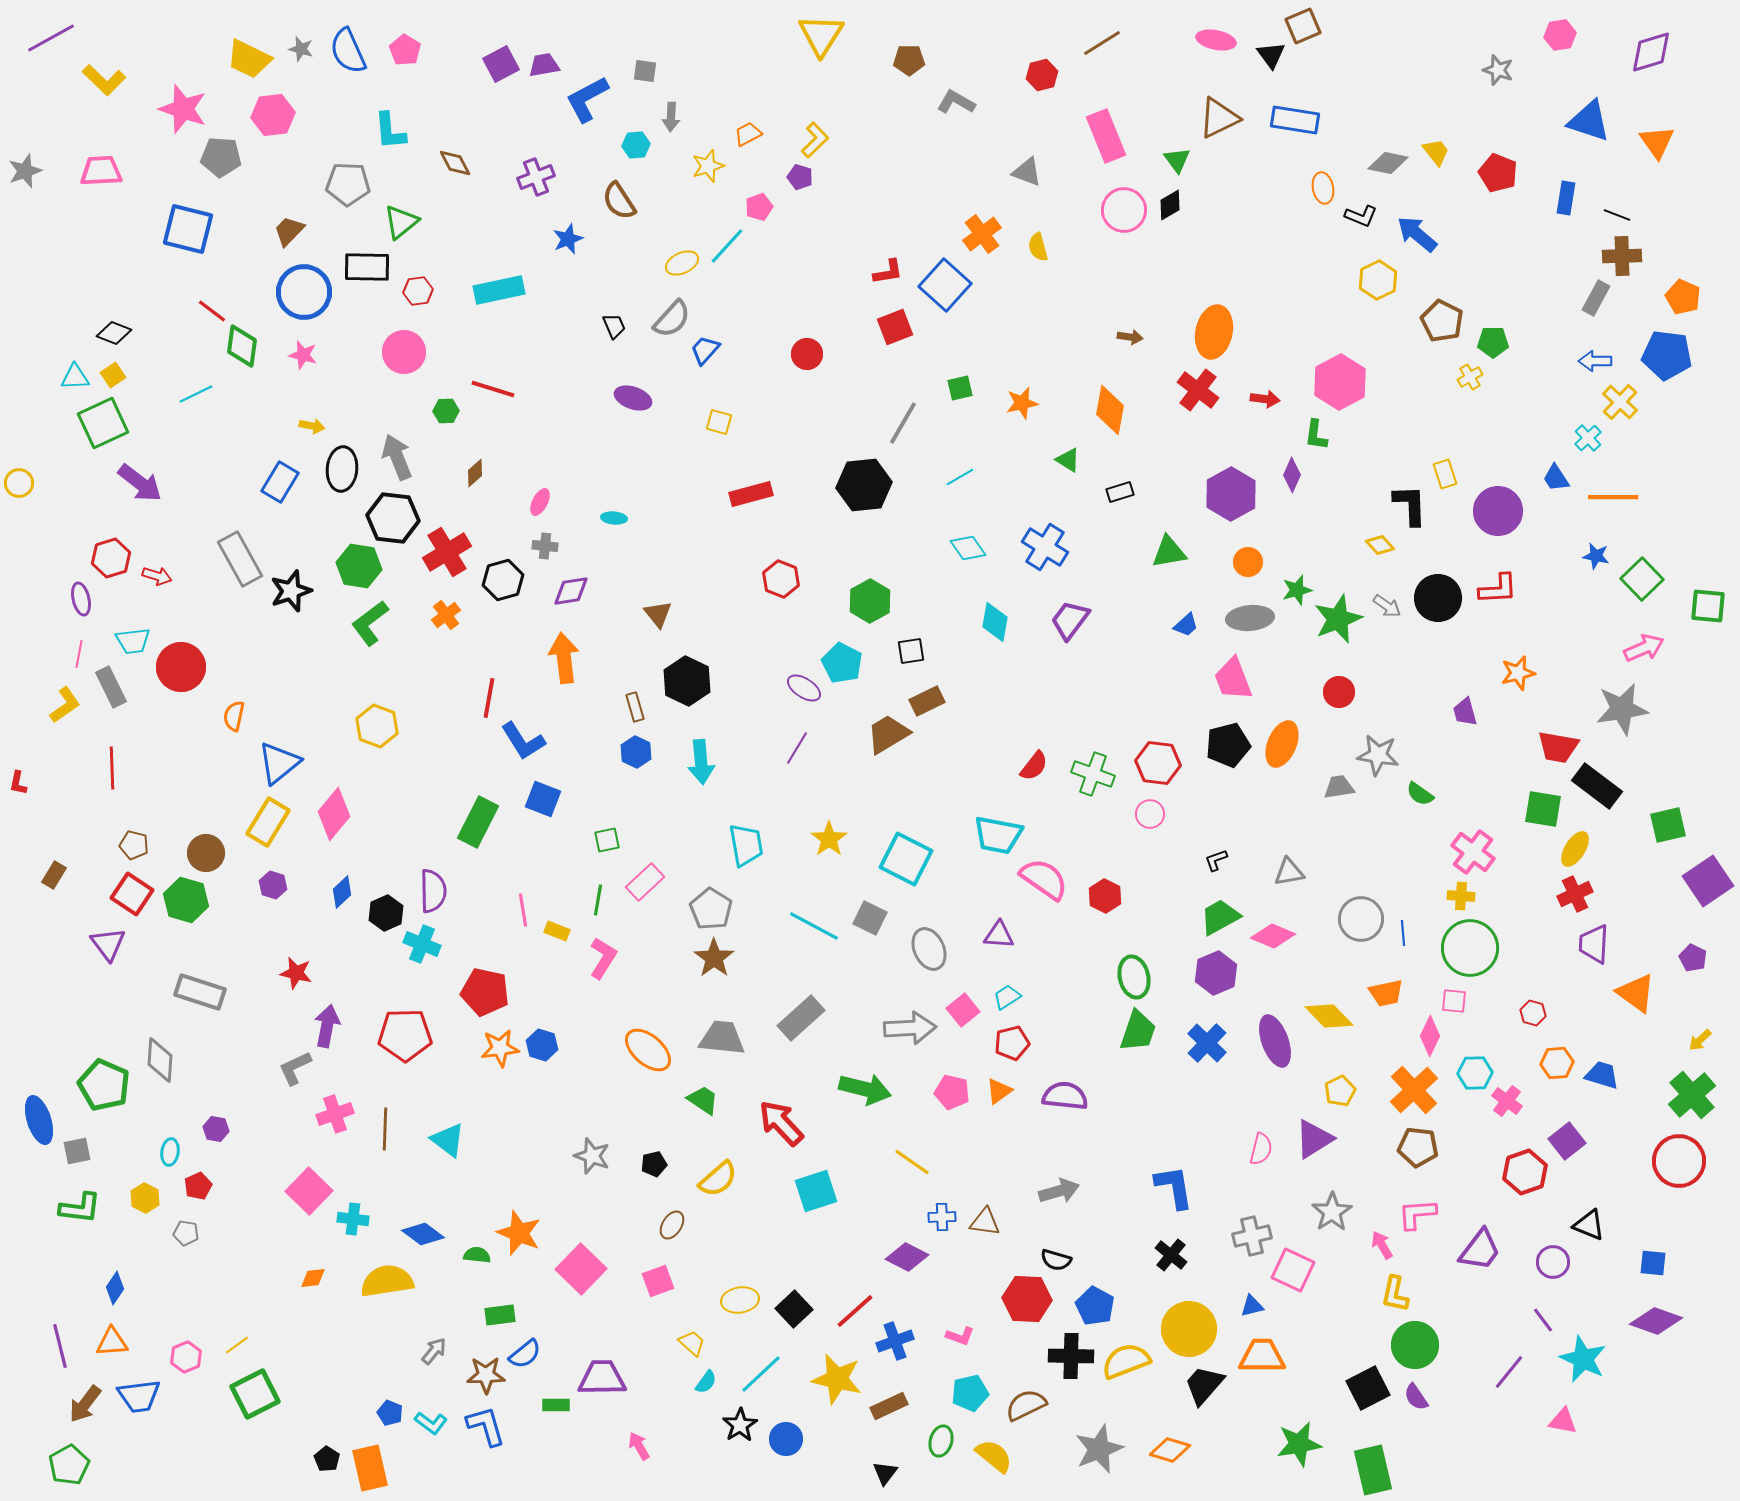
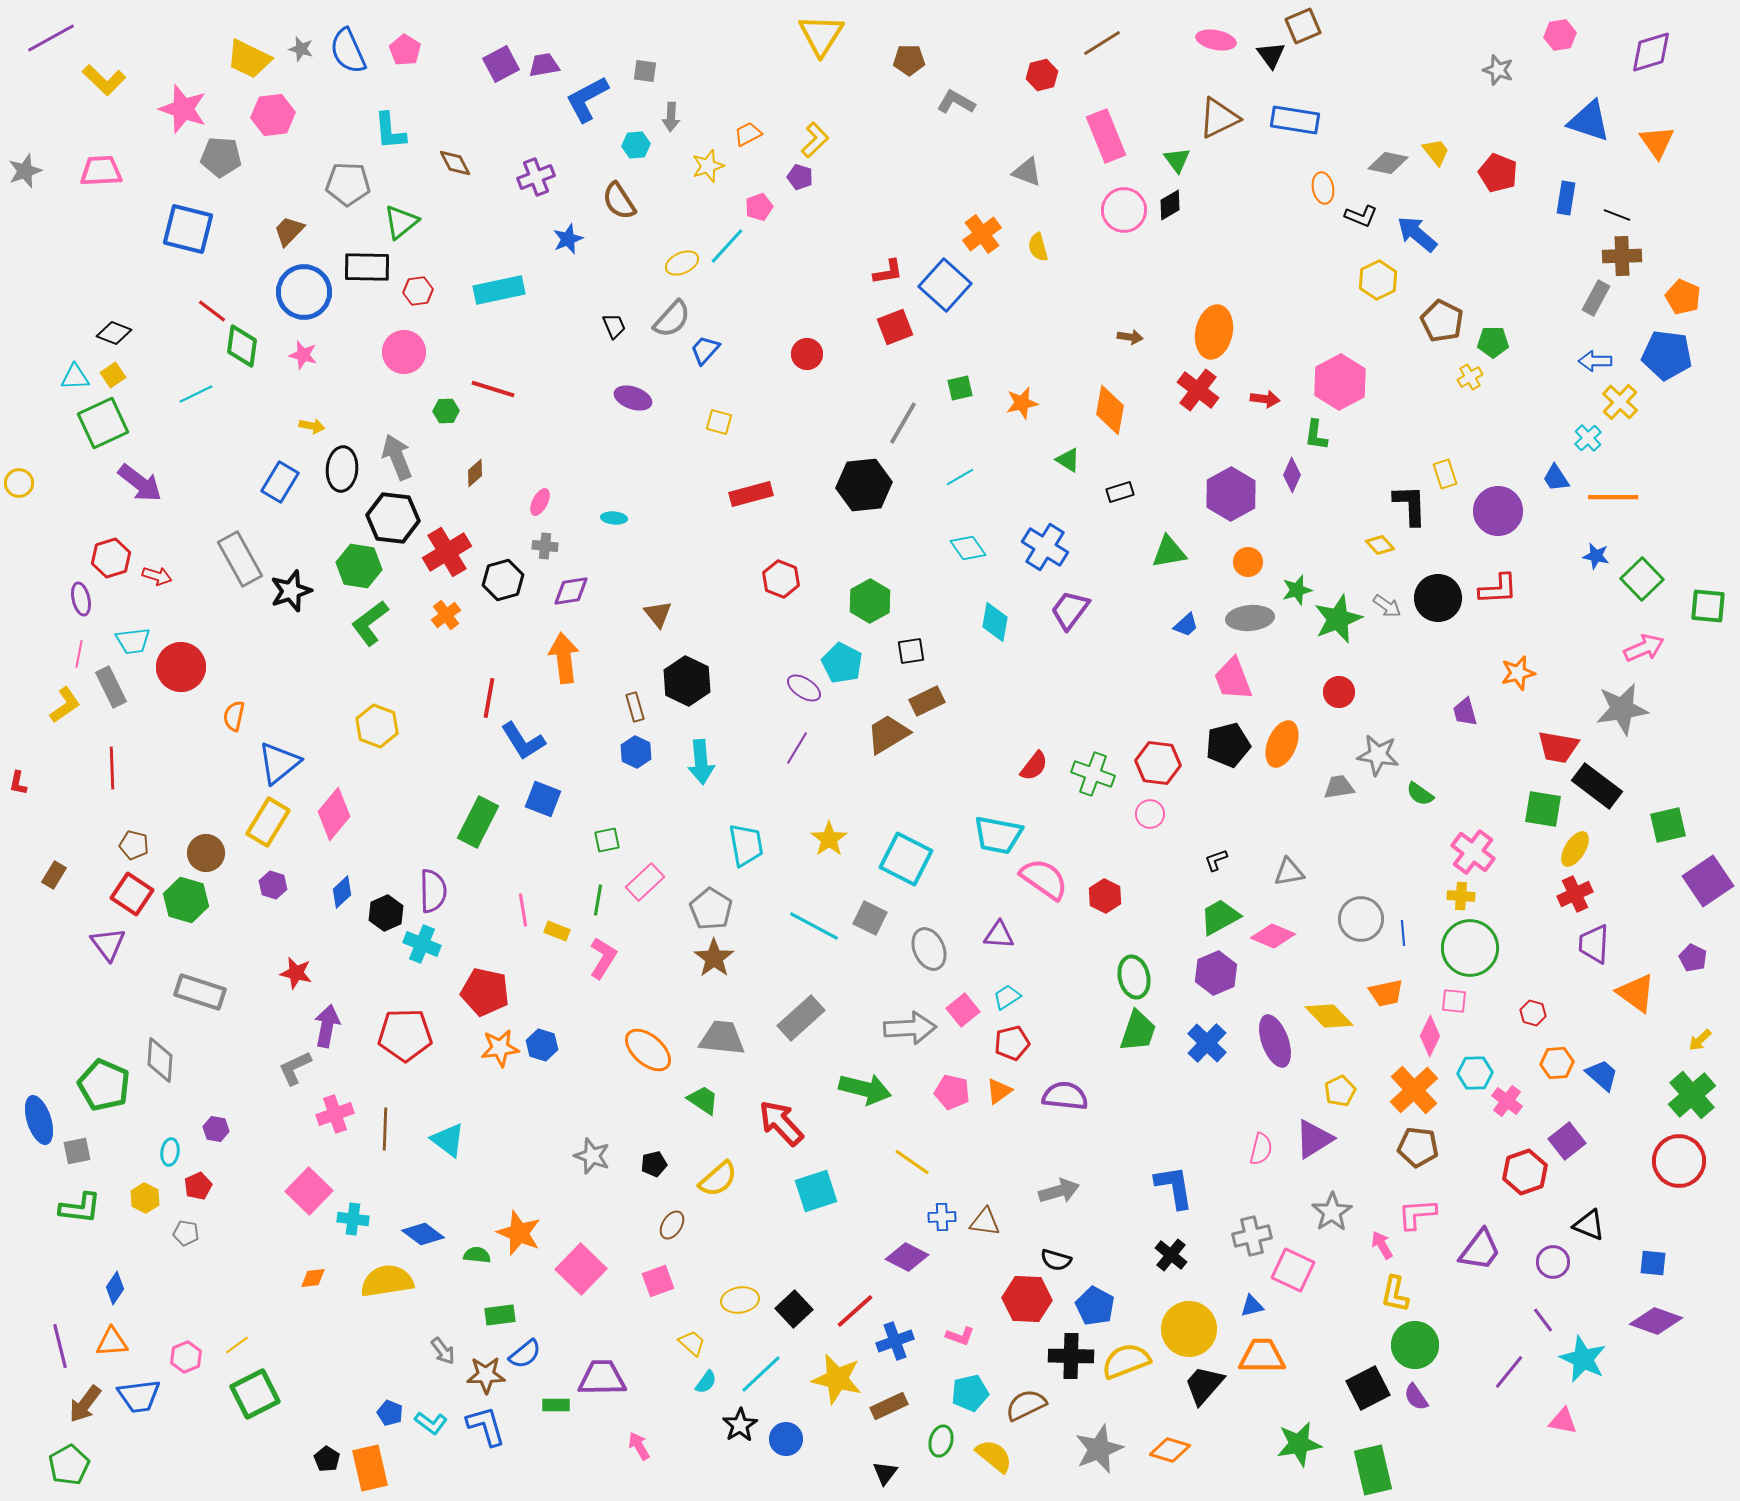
purple trapezoid at (1070, 620): moved 10 px up
blue trapezoid at (1602, 1075): rotated 24 degrees clockwise
gray arrow at (434, 1351): moved 9 px right; rotated 104 degrees clockwise
